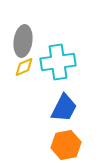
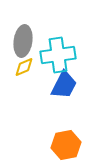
cyan cross: moved 7 px up
blue trapezoid: moved 23 px up
